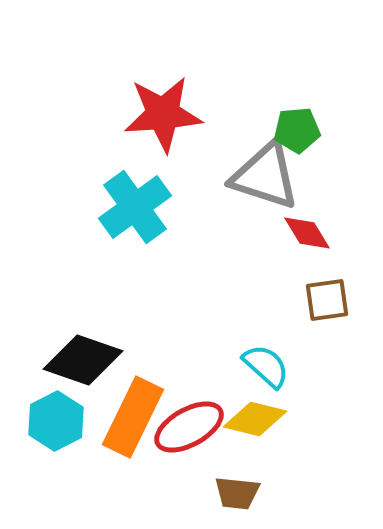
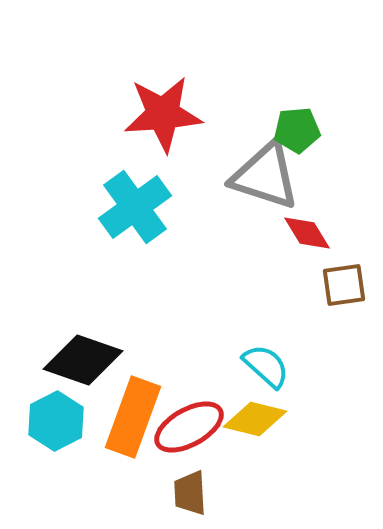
brown square: moved 17 px right, 15 px up
orange rectangle: rotated 6 degrees counterclockwise
brown trapezoid: moved 47 px left; rotated 81 degrees clockwise
